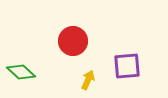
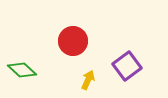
purple square: rotated 32 degrees counterclockwise
green diamond: moved 1 px right, 2 px up
